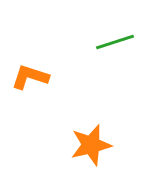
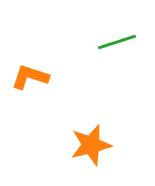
green line: moved 2 px right
